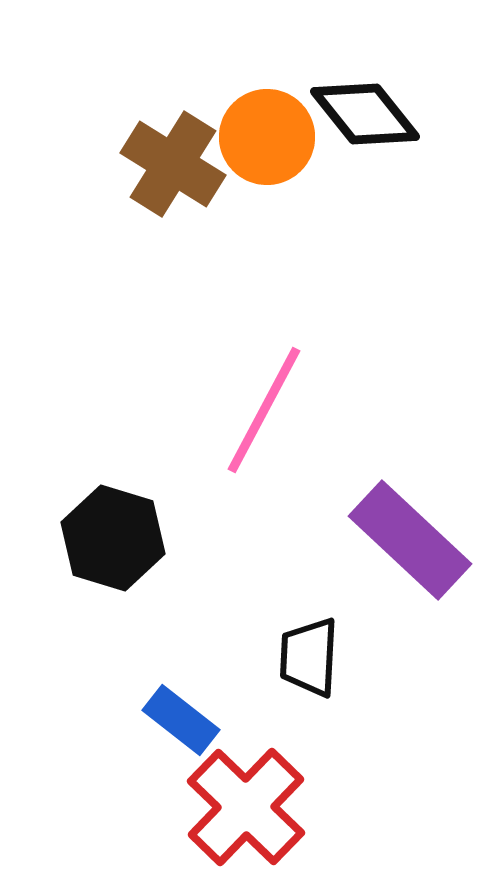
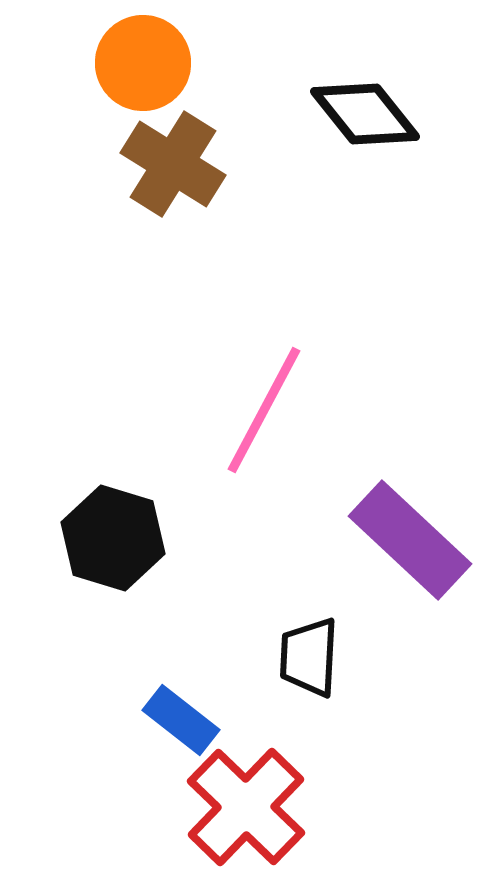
orange circle: moved 124 px left, 74 px up
